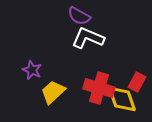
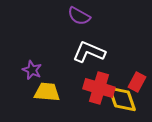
white L-shape: moved 1 px right, 14 px down
yellow trapezoid: moved 6 px left; rotated 48 degrees clockwise
